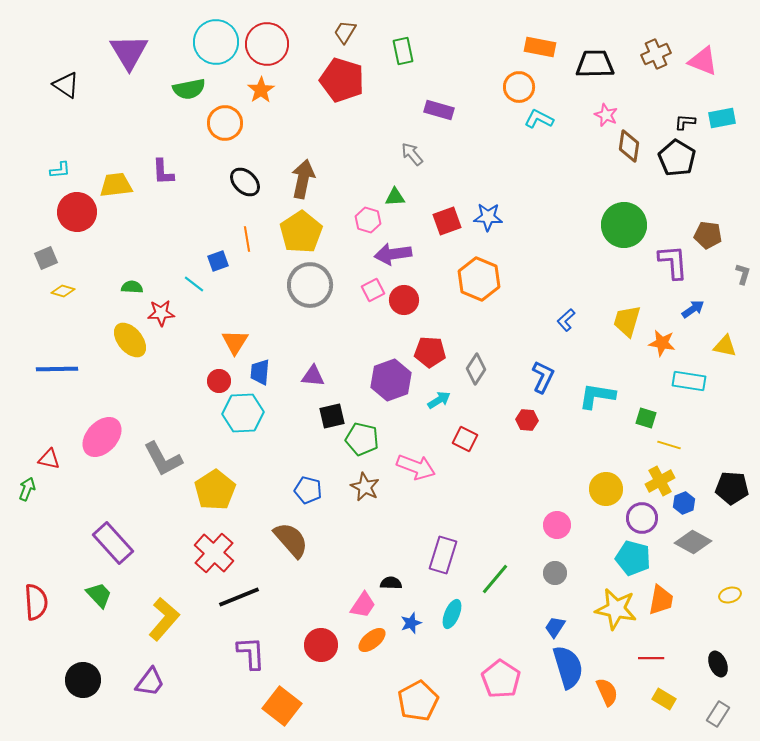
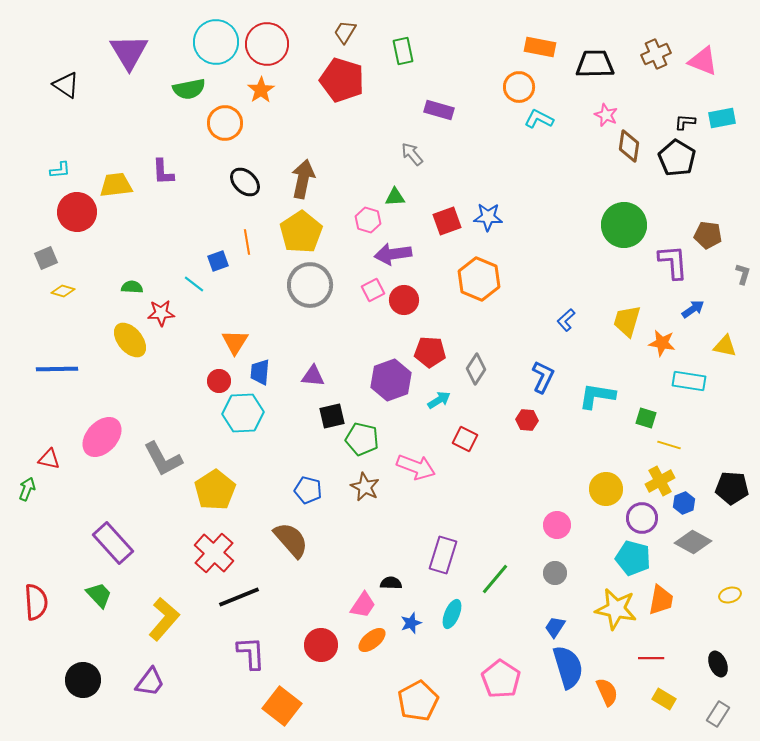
orange line at (247, 239): moved 3 px down
